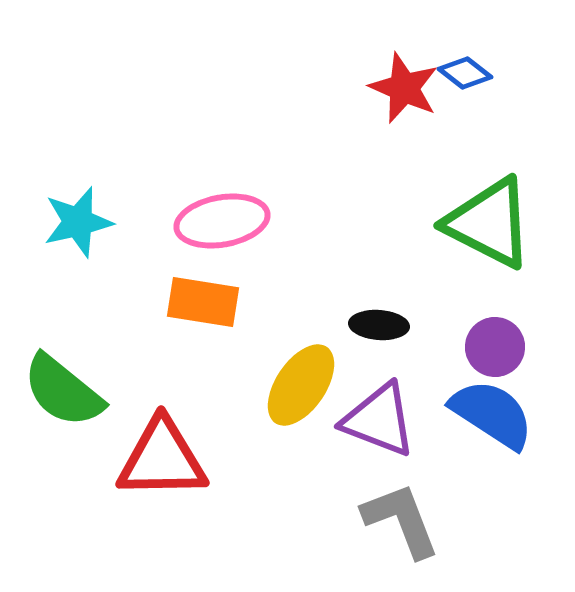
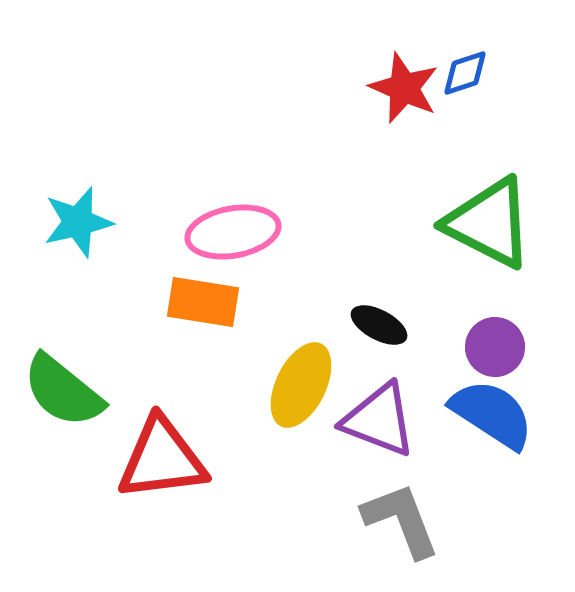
blue diamond: rotated 56 degrees counterclockwise
pink ellipse: moved 11 px right, 11 px down
black ellipse: rotated 24 degrees clockwise
yellow ellipse: rotated 8 degrees counterclockwise
red triangle: rotated 6 degrees counterclockwise
